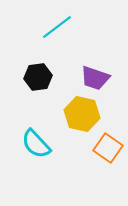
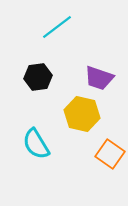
purple trapezoid: moved 4 px right
cyan semicircle: rotated 12 degrees clockwise
orange square: moved 2 px right, 6 px down
